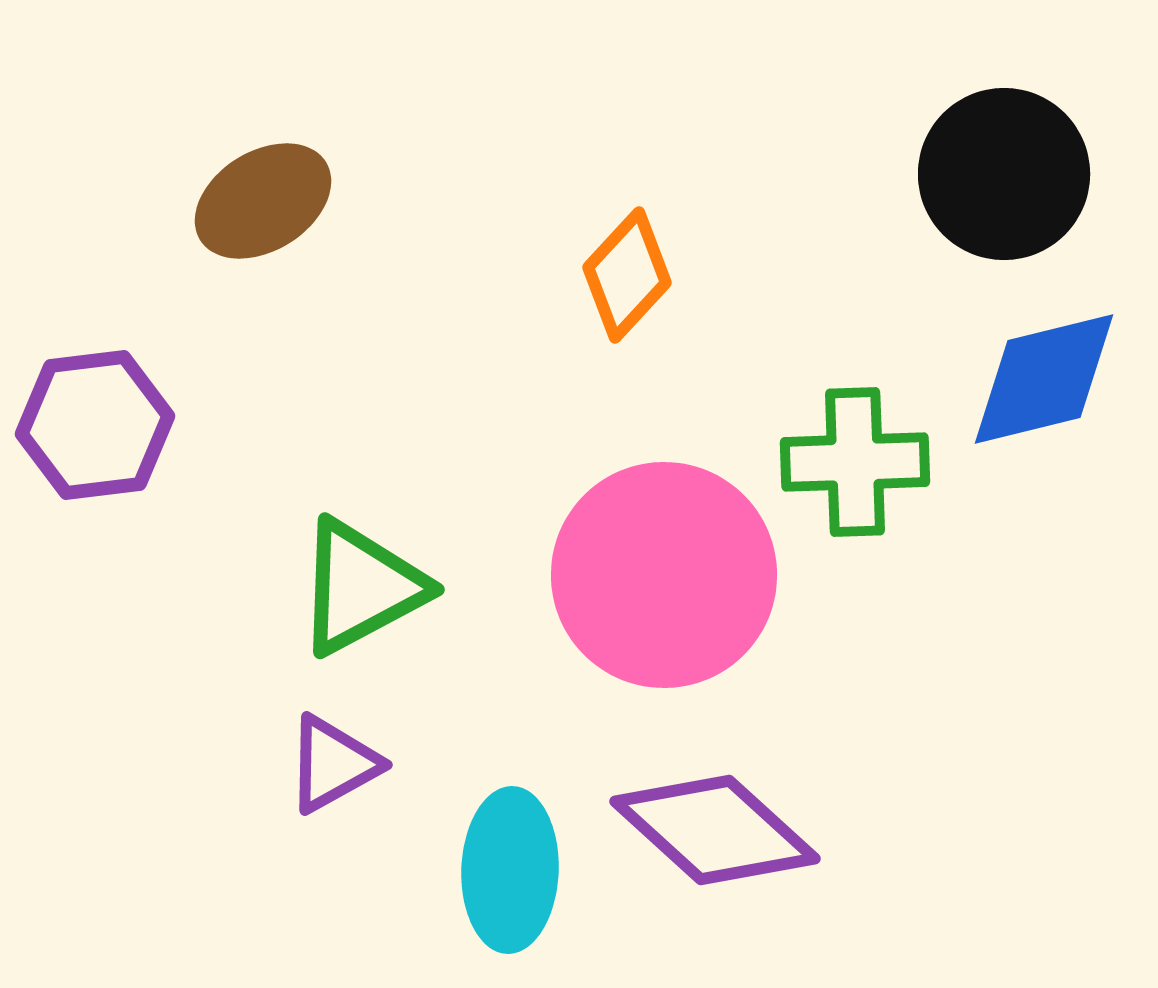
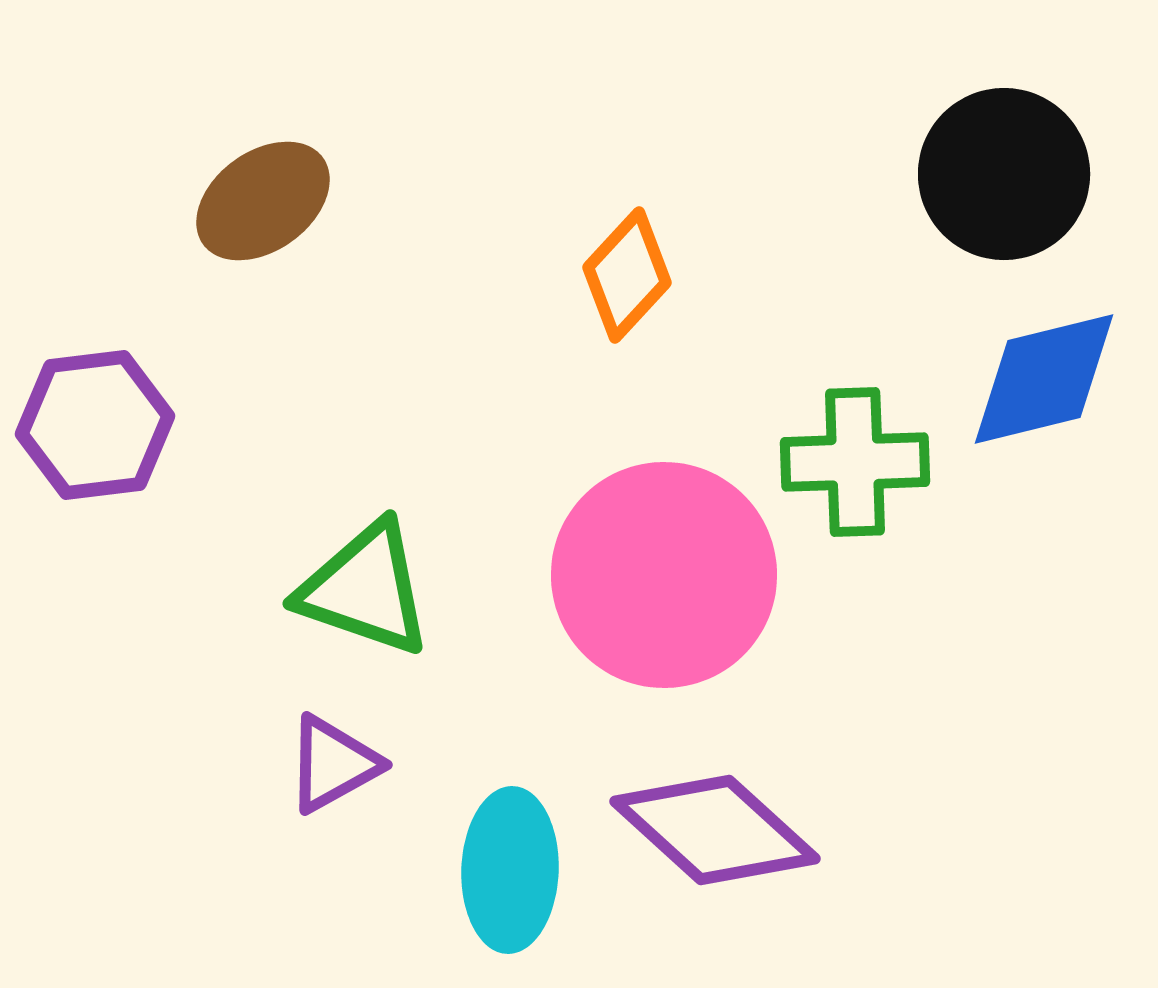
brown ellipse: rotated 4 degrees counterclockwise
green triangle: moved 4 px right, 2 px down; rotated 47 degrees clockwise
